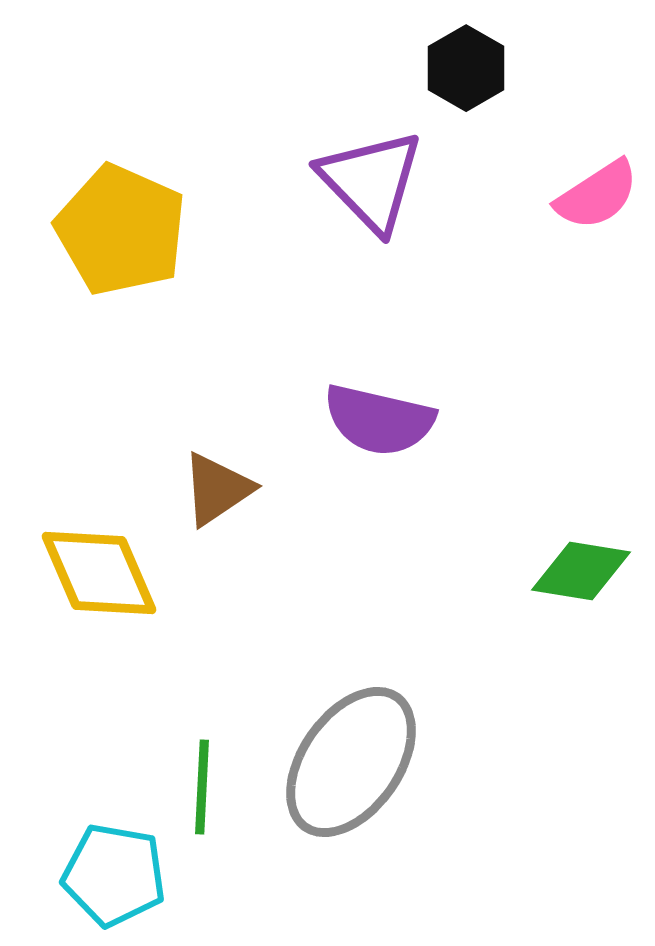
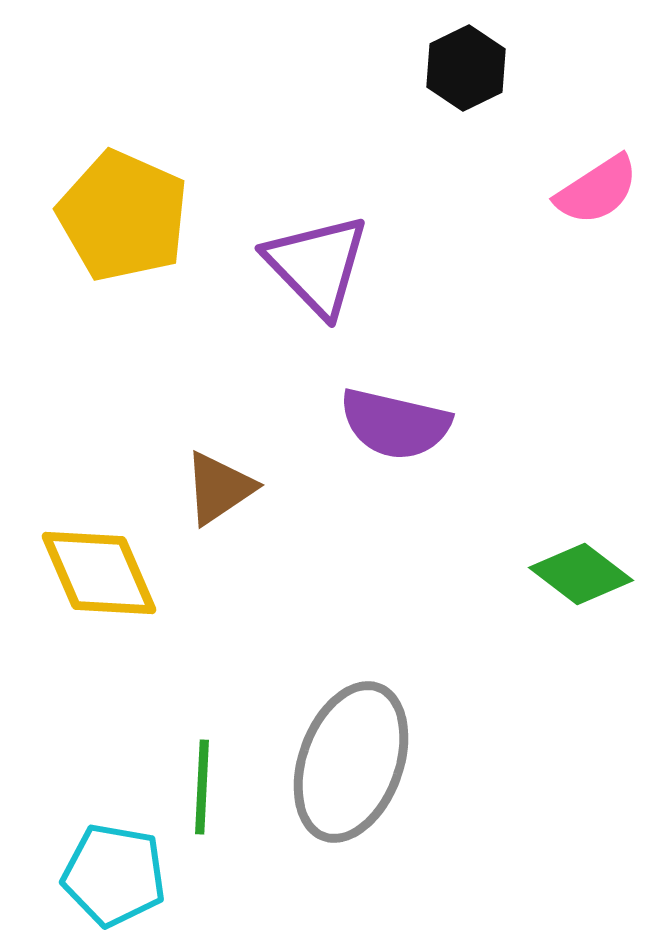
black hexagon: rotated 4 degrees clockwise
purple triangle: moved 54 px left, 84 px down
pink semicircle: moved 5 px up
yellow pentagon: moved 2 px right, 14 px up
purple semicircle: moved 16 px right, 4 px down
brown triangle: moved 2 px right, 1 px up
green diamond: moved 3 px down; rotated 28 degrees clockwise
gray ellipse: rotated 15 degrees counterclockwise
